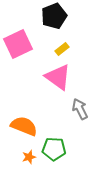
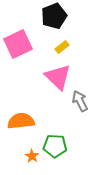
yellow rectangle: moved 2 px up
pink triangle: rotated 8 degrees clockwise
gray arrow: moved 8 px up
orange semicircle: moved 3 px left, 5 px up; rotated 28 degrees counterclockwise
green pentagon: moved 1 px right, 3 px up
orange star: moved 3 px right, 1 px up; rotated 24 degrees counterclockwise
